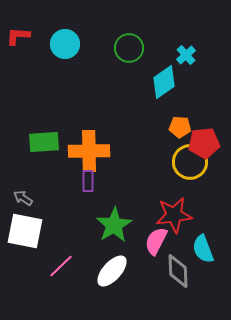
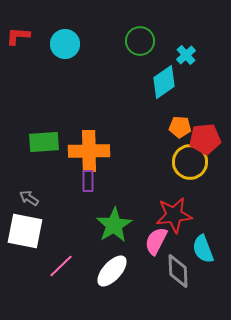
green circle: moved 11 px right, 7 px up
red pentagon: moved 1 px right, 4 px up
gray arrow: moved 6 px right
